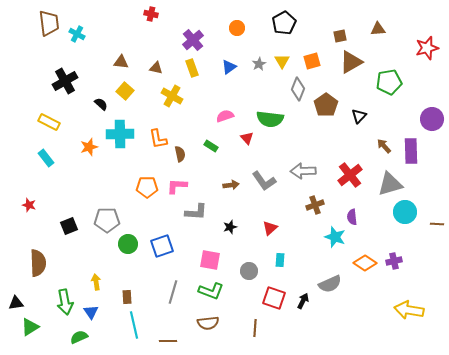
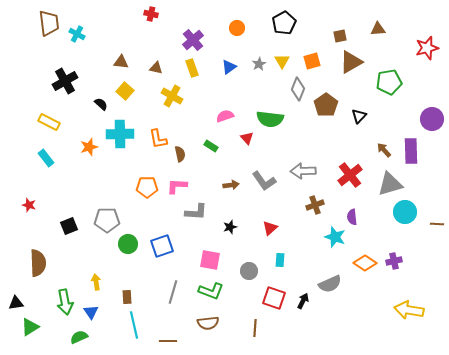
brown arrow at (384, 146): moved 4 px down
